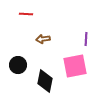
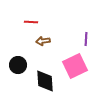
red line: moved 5 px right, 8 px down
brown arrow: moved 2 px down
pink square: rotated 15 degrees counterclockwise
black diamond: rotated 15 degrees counterclockwise
